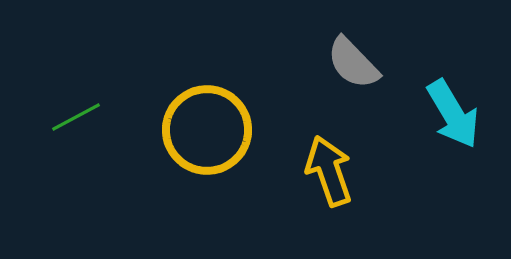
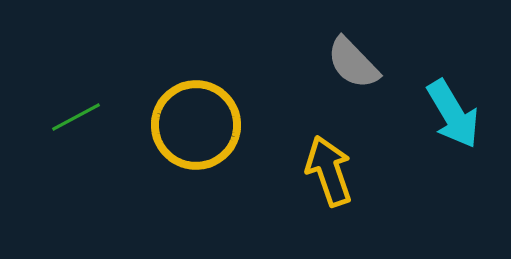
yellow circle: moved 11 px left, 5 px up
